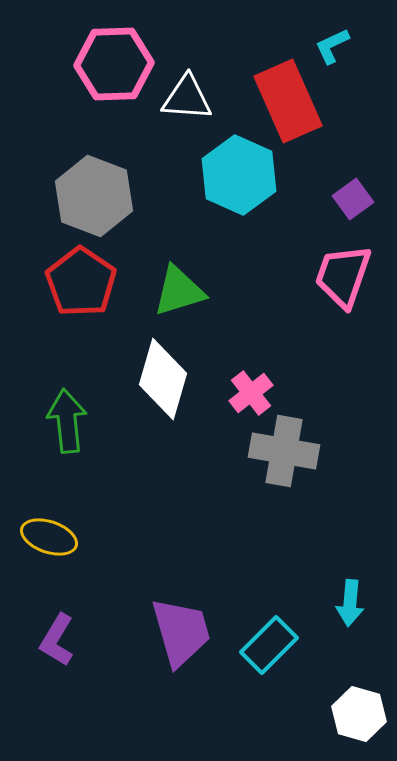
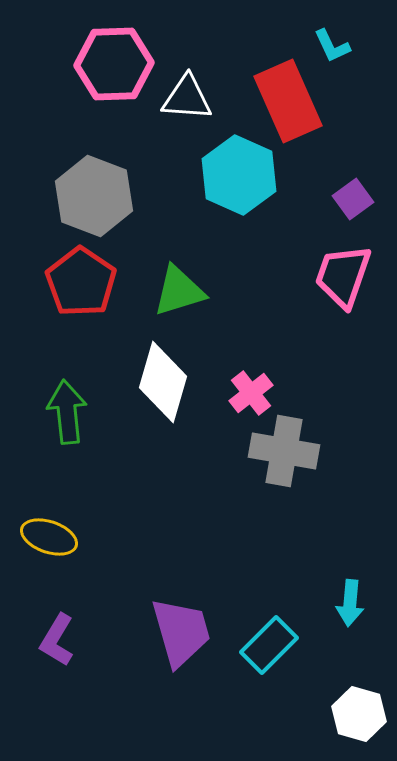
cyan L-shape: rotated 90 degrees counterclockwise
white diamond: moved 3 px down
green arrow: moved 9 px up
